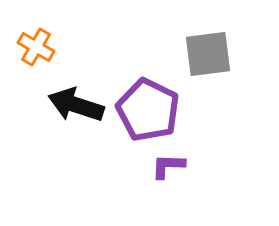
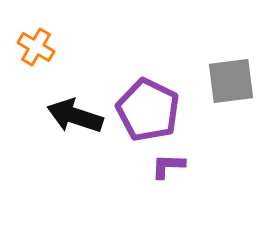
gray square: moved 23 px right, 27 px down
black arrow: moved 1 px left, 11 px down
